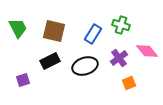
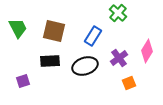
green cross: moved 3 px left, 12 px up; rotated 24 degrees clockwise
blue rectangle: moved 2 px down
pink diamond: rotated 70 degrees clockwise
black rectangle: rotated 24 degrees clockwise
purple square: moved 1 px down
